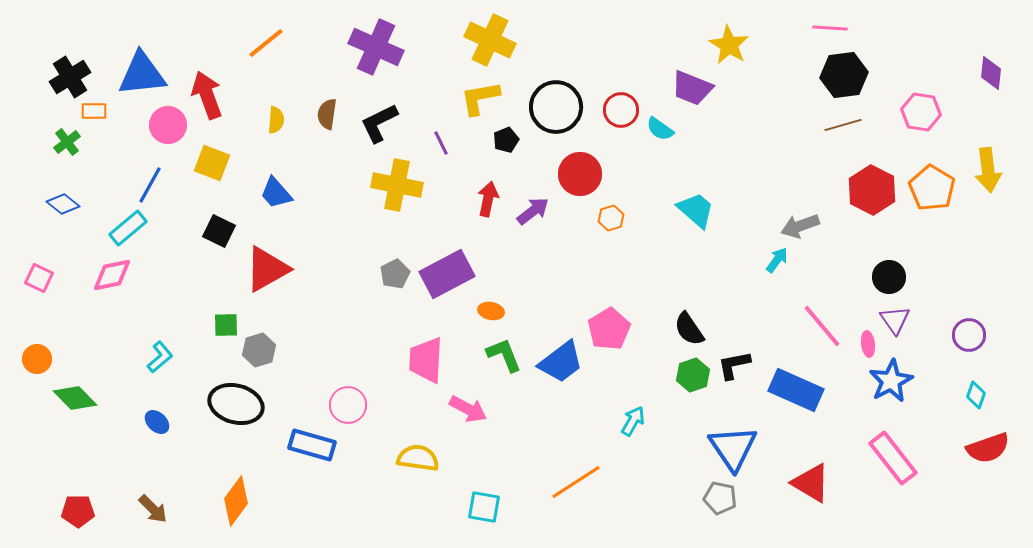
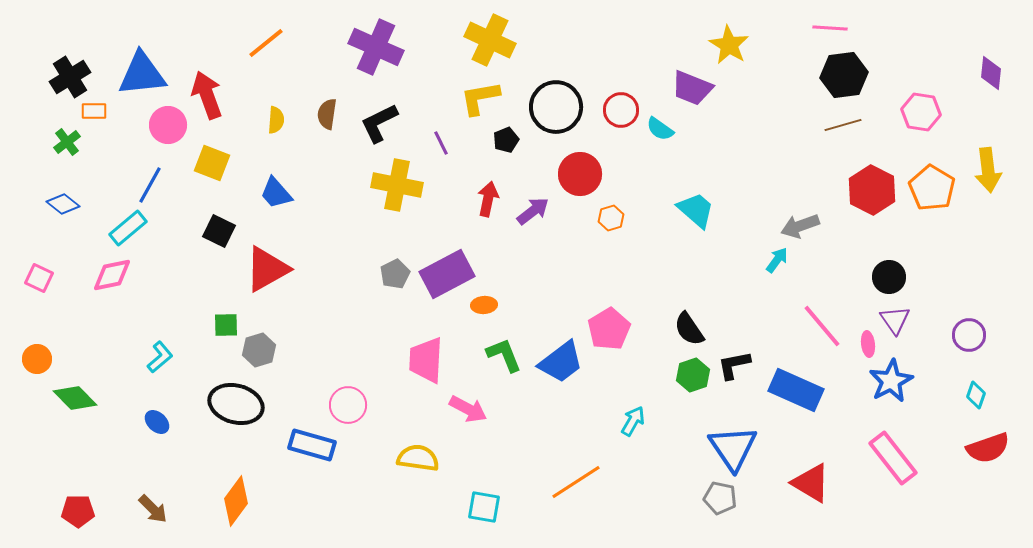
orange ellipse at (491, 311): moved 7 px left, 6 px up; rotated 15 degrees counterclockwise
